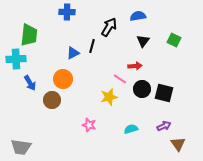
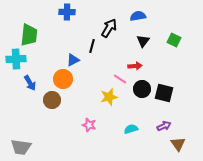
black arrow: moved 1 px down
blue triangle: moved 7 px down
